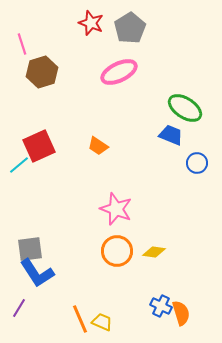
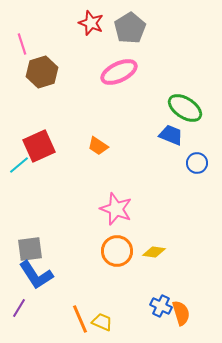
blue L-shape: moved 1 px left, 2 px down
